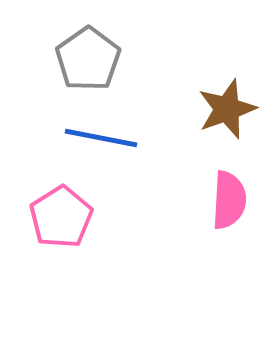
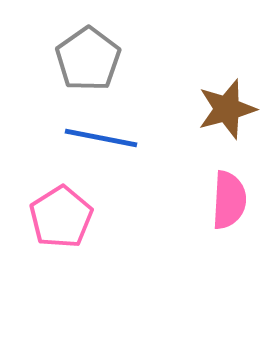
brown star: rotated 4 degrees clockwise
